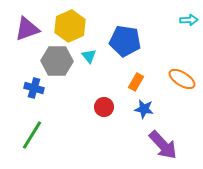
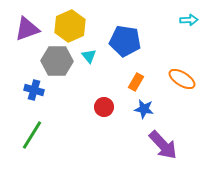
blue cross: moved 2 px down
